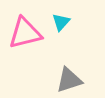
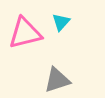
gray triangle: moved 12 px left
